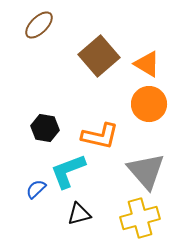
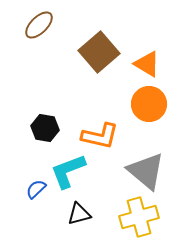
brown square: moved 4 px up
gray triangle: rotated 9 degrees counterclockwise
yellow cross: moved 1 px left, 1 px up
